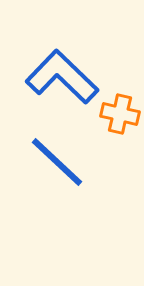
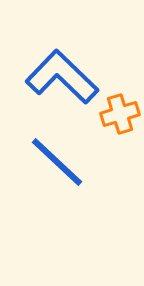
orange cross: rotated 30 degrees counterclockwise
